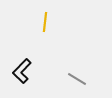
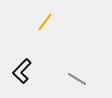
yellow line: rotated 30 degrees clockwise
